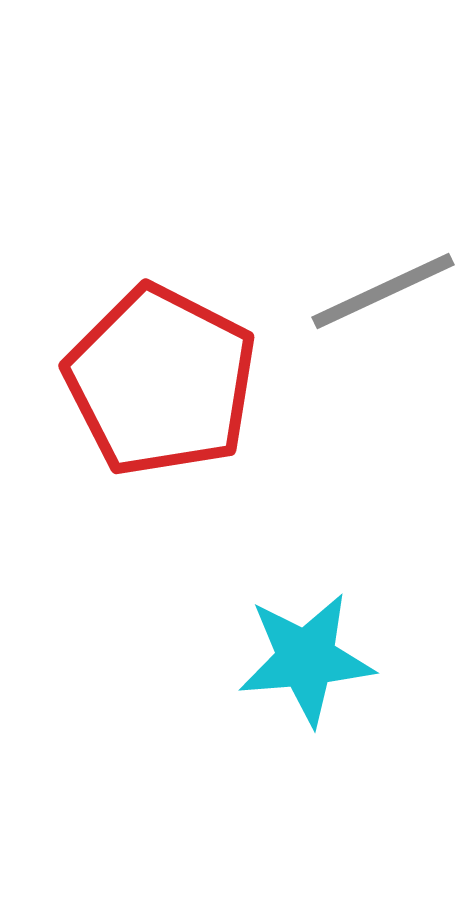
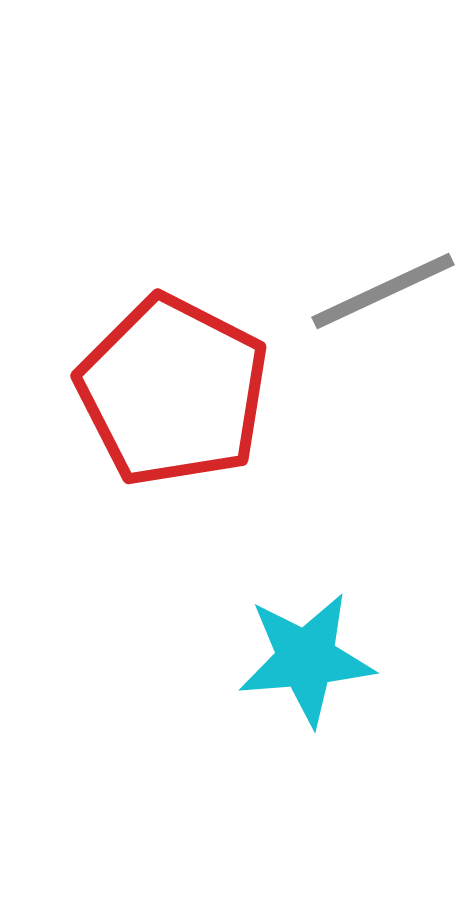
red pentagon: moved 12 px right, 10 px down
